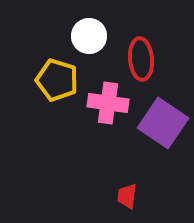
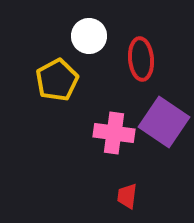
yellow pentagon: rotated 27 degrees clockwise
pink cross: moved 6 px right, 30 px down
purple square: moved 1 px right, 1 px up
